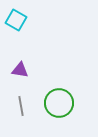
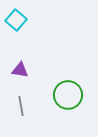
cyan square: rotated 10 degrees clockwise
green circle: moved 9 px right, 8 px up
